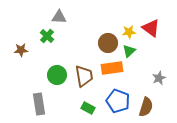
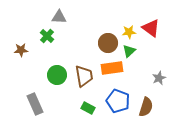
gray rectangle: moved 4 px left; rotated 15 degrees counterclockwise
